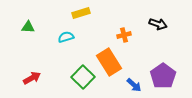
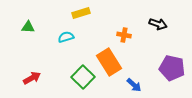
orange cross: rotated 24 degrees clockwise
purple pentagon: moved 9 px right, 8 px up; rotated 25 degrees counterclockwise
